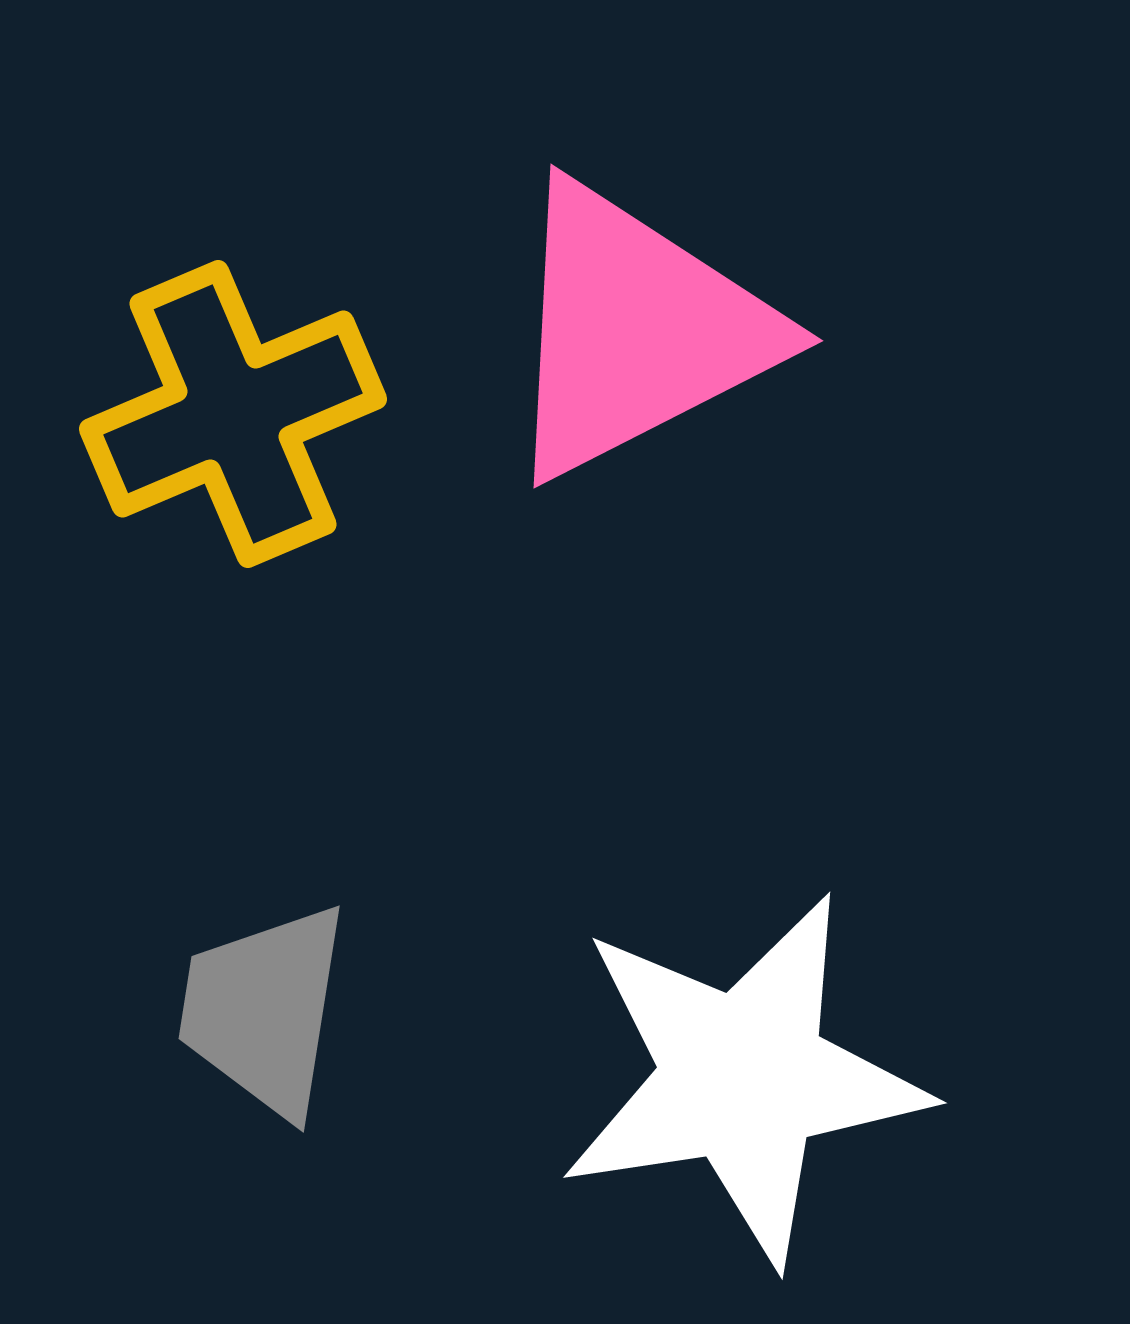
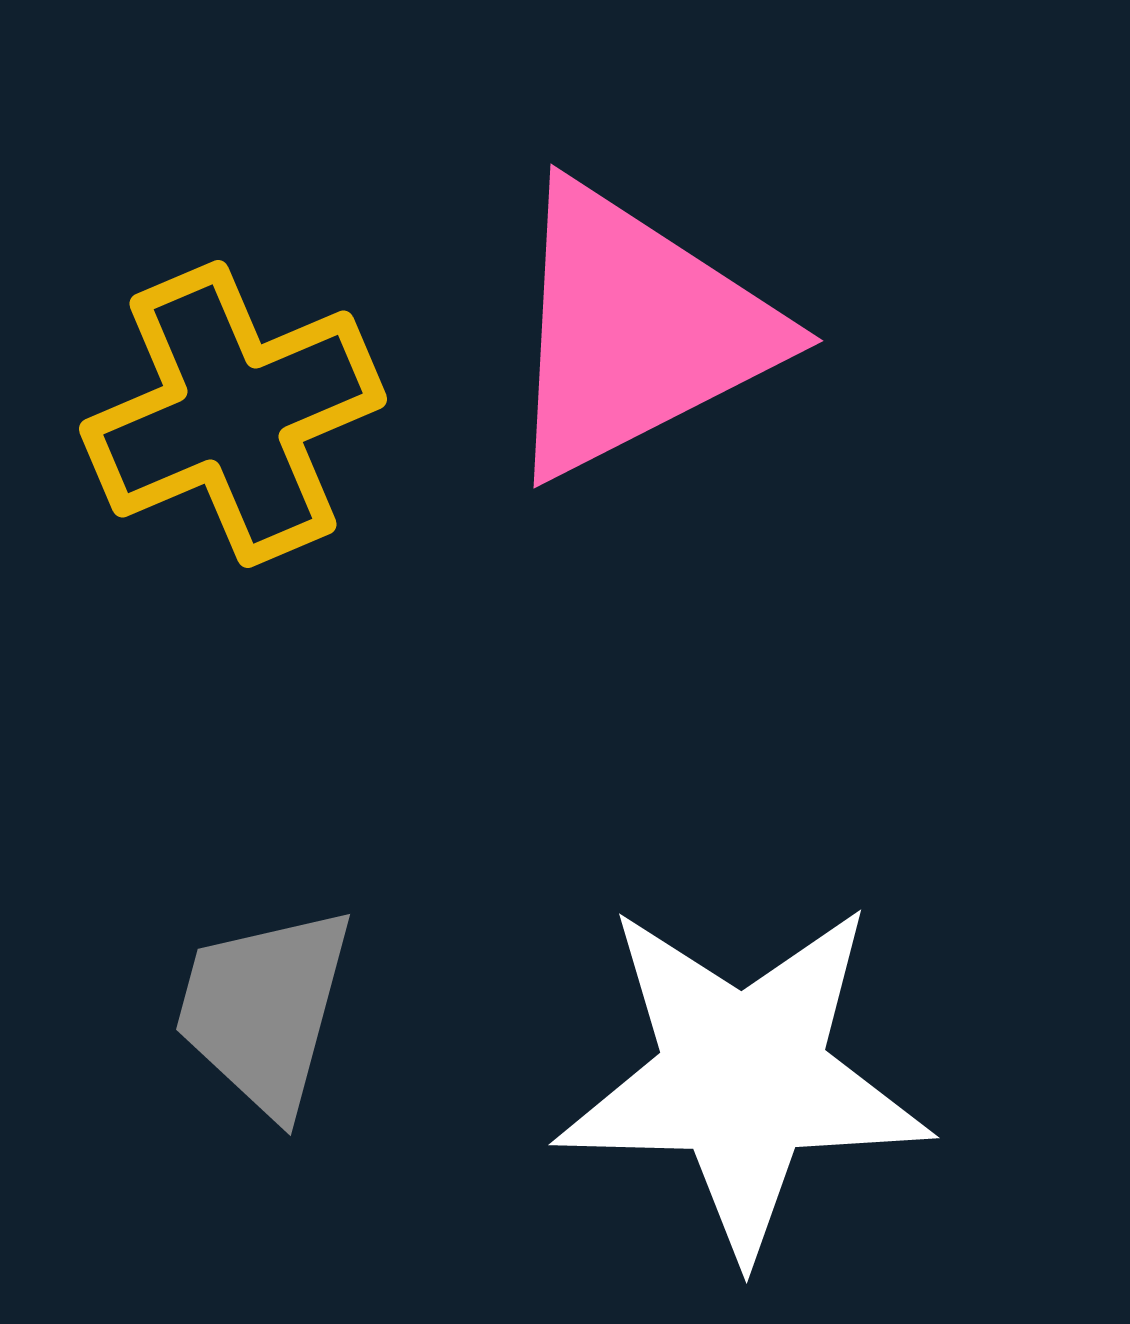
gray trapezoid: rotated 6 degrees clockwise
white star: rotated 10 degrees clockwise
